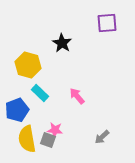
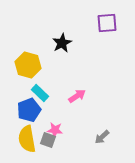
black star: rotated 12 degrees clockwise
pink arrow: rotated 96 degrees clockwise
blue pentagon: moved 12 px right
